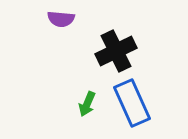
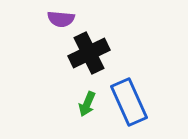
black cross: moved 27 px left, 2 px down
blue rectangle: moved 3 px left, 1 px up
